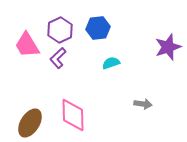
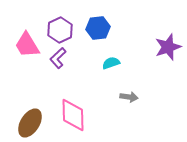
gray arrow: moved 14 px left, 7 px up
